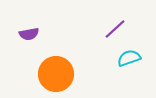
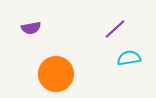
purple semicircle: moved 2 px right, 6 px up
cyan semicircle: rotated 10 degrees clockwise
